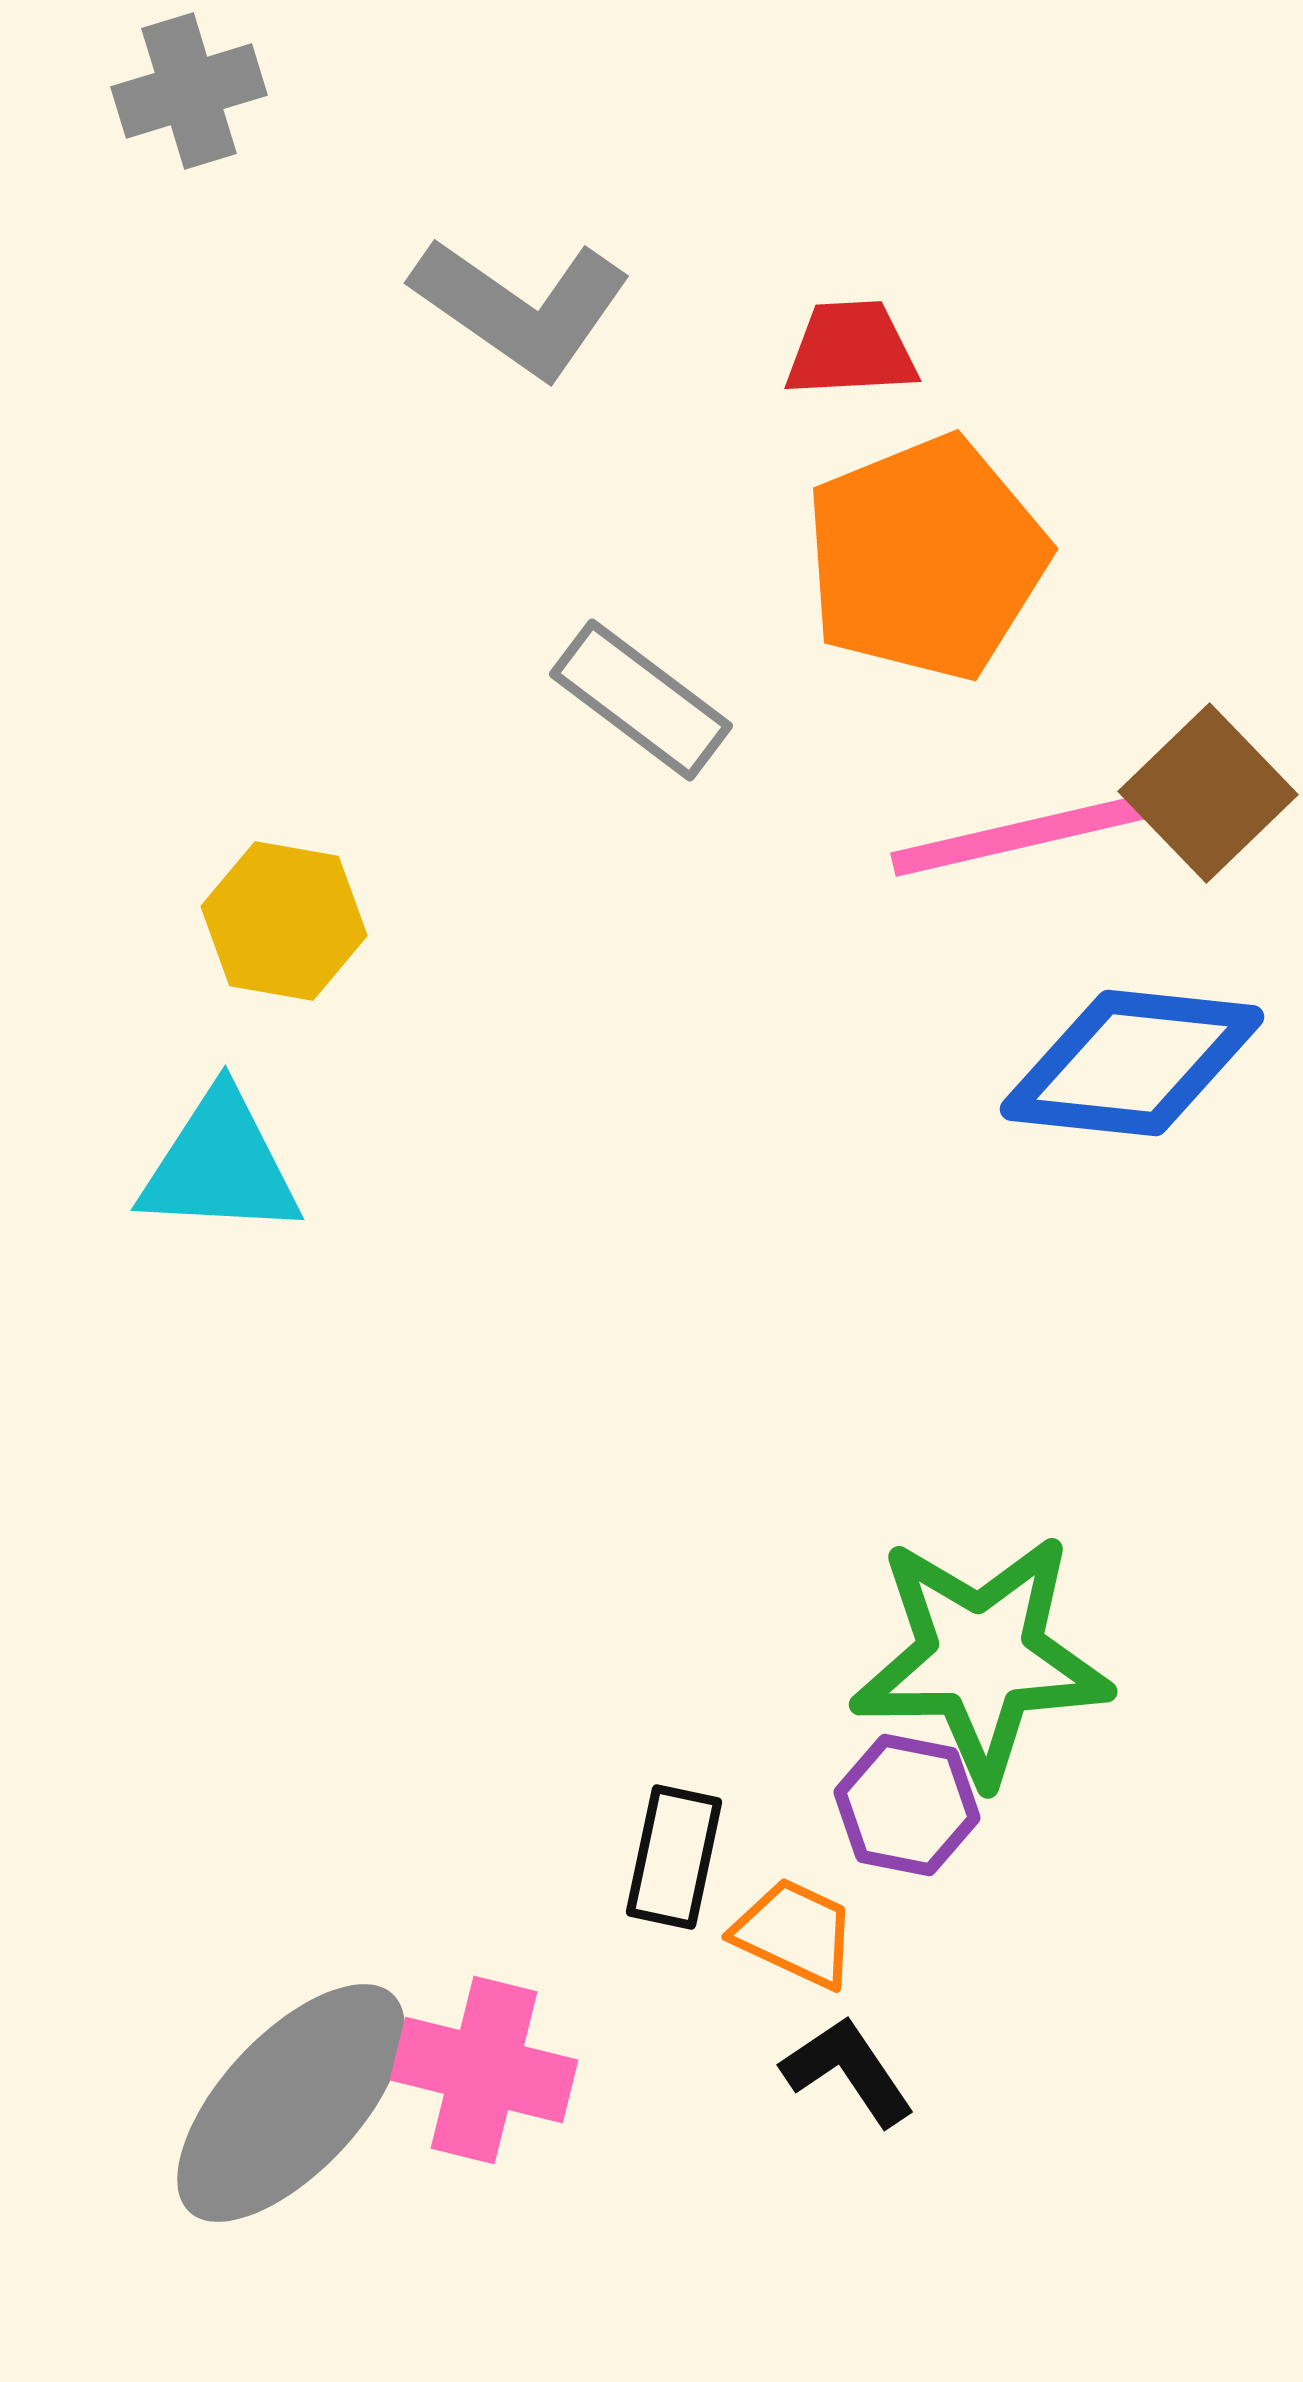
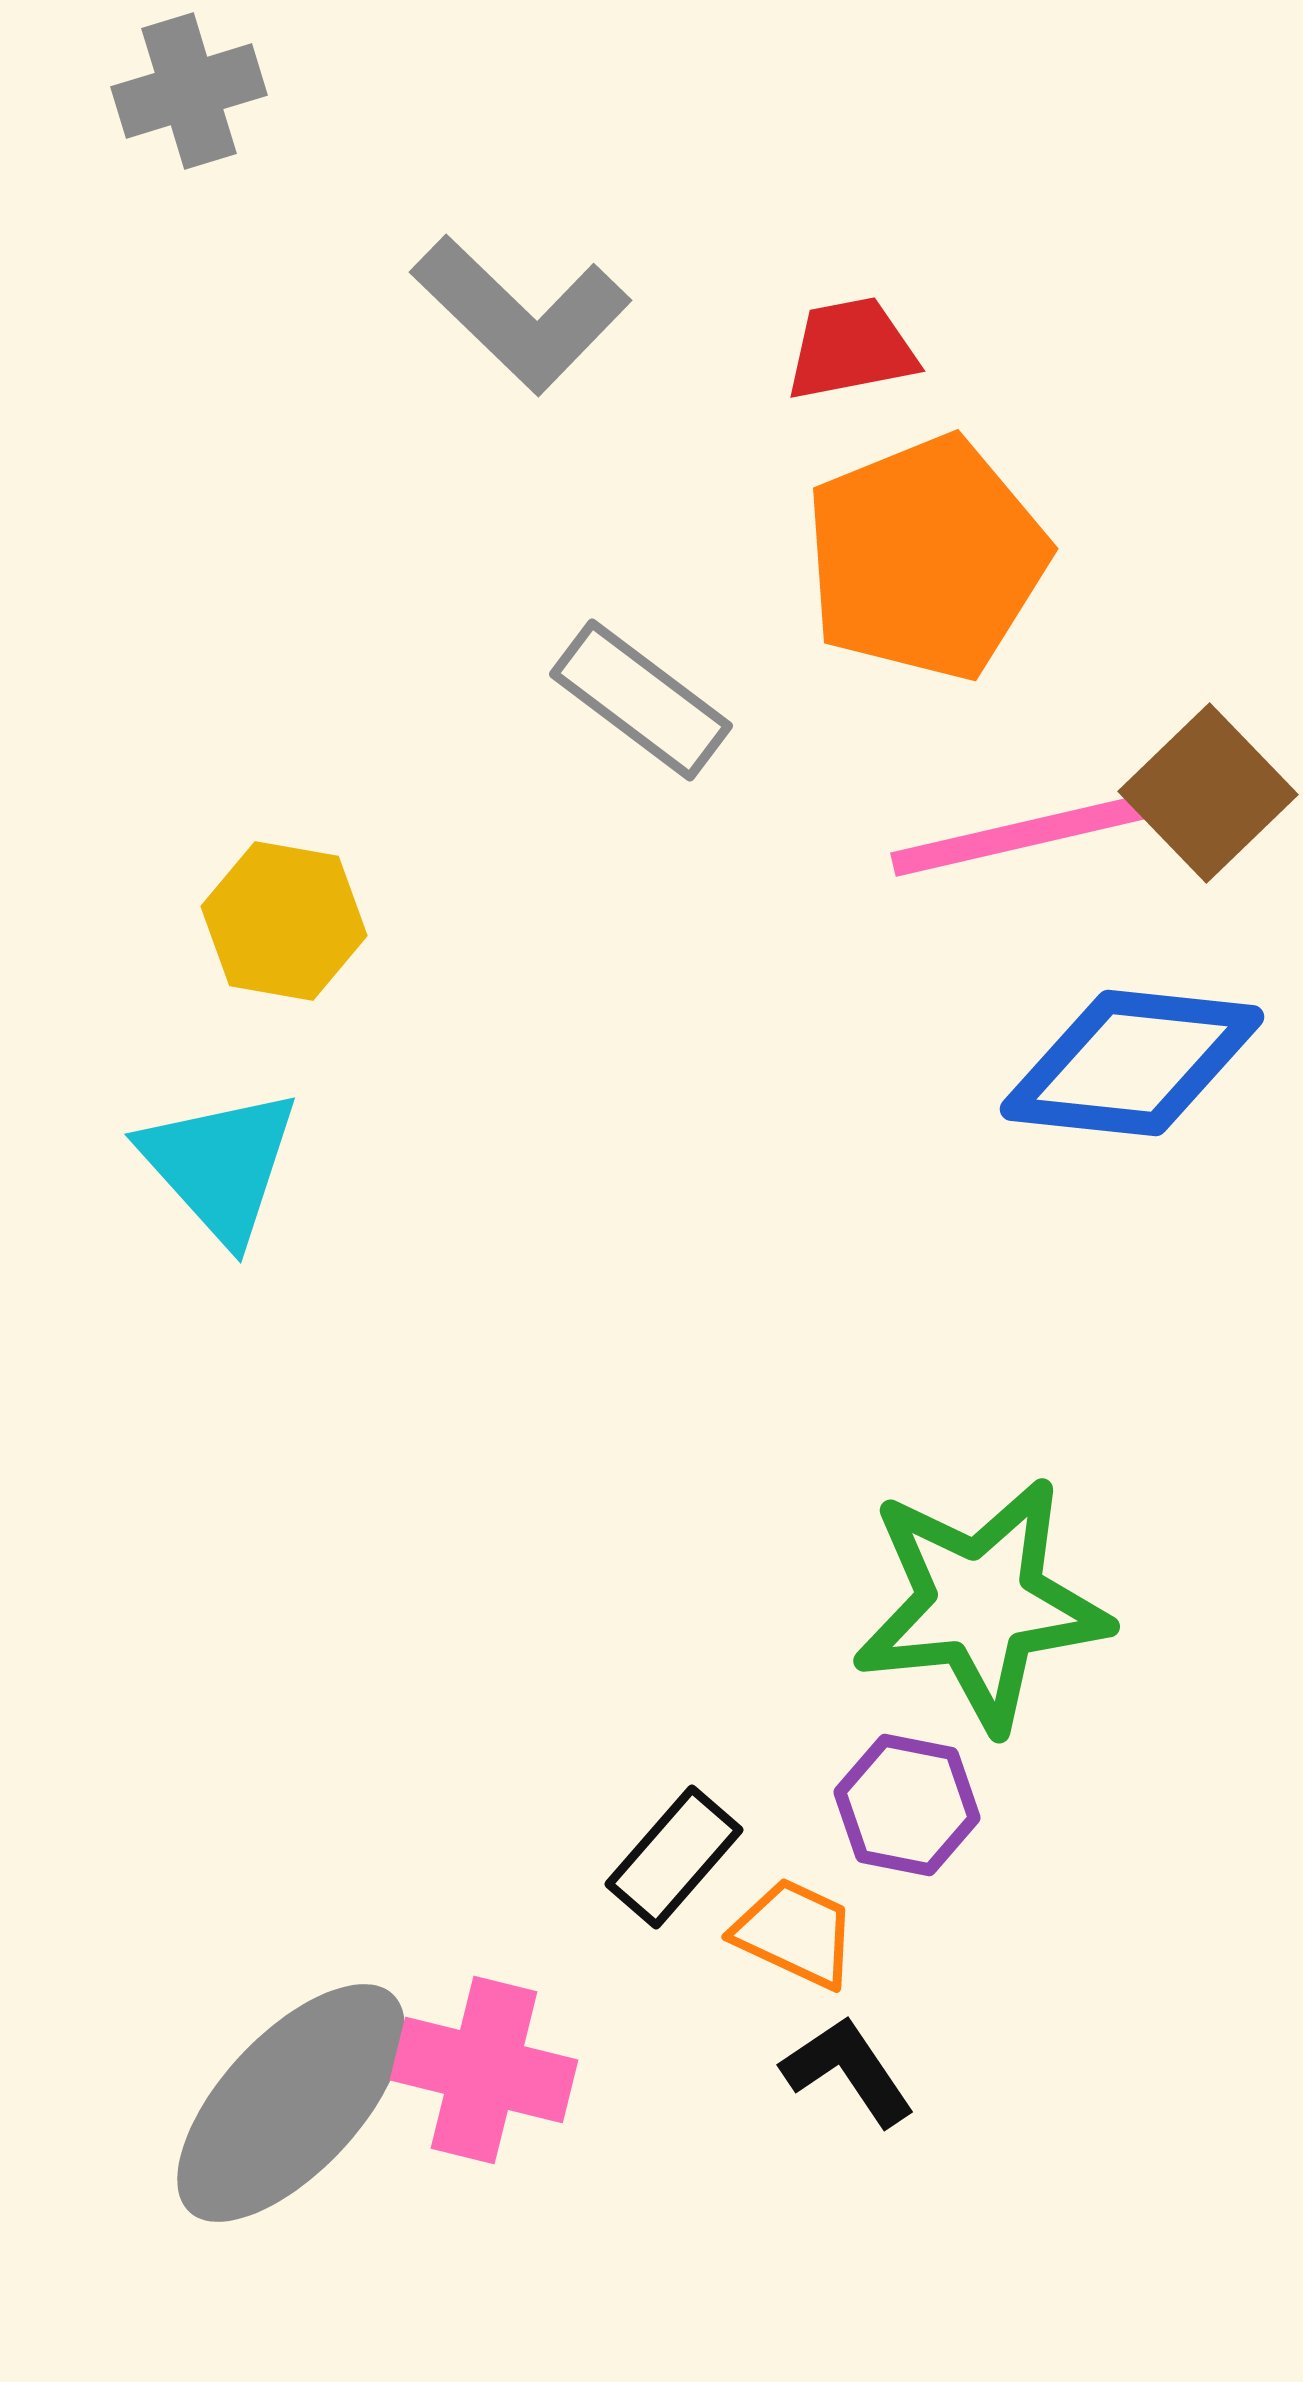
gray L-shape: moved 7 px down; rotated 9 degrees clockwise
red trapezoid: rotated 8 degrees counterclockwise
cyan triangle: rotated 45 degrees clockwise
green star: moved 54 px up; rotated 5 degrees counterclockwise
black rectangle: rotated 29 degrees clockwise
